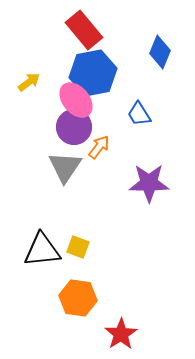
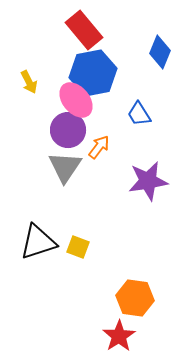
yellow arrow: rotated 100 degrees clockwise
purple circle: moved 6 px left, 3 px down
purple star: moved 1 px left, 2 px up; rotated 9 degrees counterclockwise
black triangle: moved 4 px left, 8 px up; rotated 12 degrees counterclockwise
orange hexagon: moved 57 px right
red star: moved 2 px left, 2 px down
